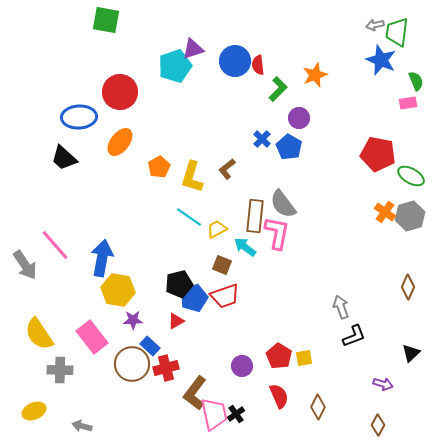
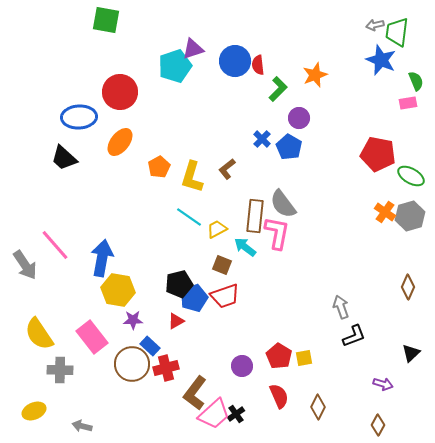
pink trapezoid at (214, 414): rotated 60 degrees clockwise
